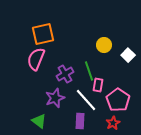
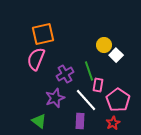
white square: moved 12 px left
